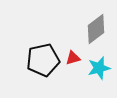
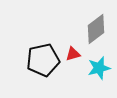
red triangle: moved 4 px up
